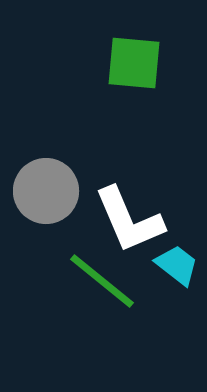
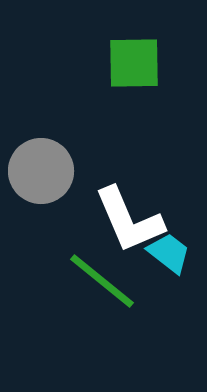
green square: rotated 6 degrees counterclockwise
gray circle: moved 5 px left, 20 px up
cyan trapezoid: moved 8 px left, 12 px up
